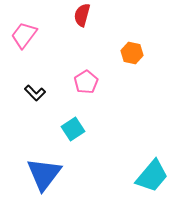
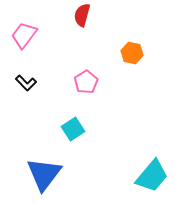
black L-shape: moved 9 px left, 10 px up
